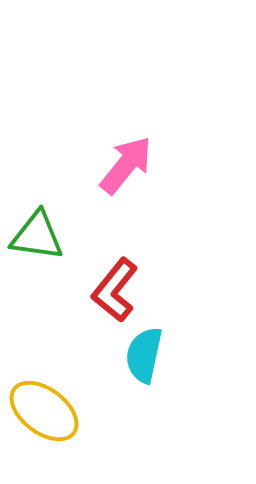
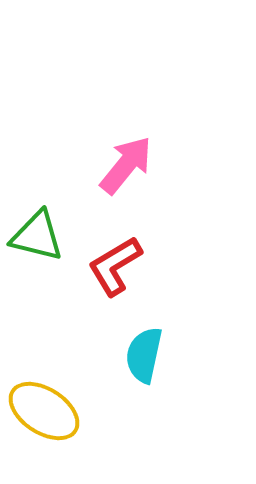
green triangle: rotated 6 degrees clockwise
red L-shape: moved 24 px up; rotated 20 degrees clockwise
yellow ellipse: rotated 4 degrees counterclockwise
